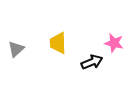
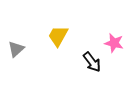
yellow trapezoid: moved 7 px up; rotated 30 degrees clockwise
black arrow: rotated 75 degrees clockwise
